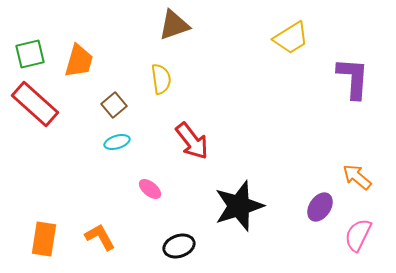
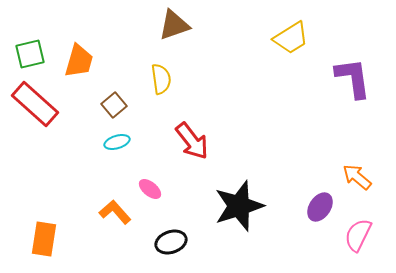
purple L-shape: rotated 12 degrees counterclockwise
orange L-shape: moved 15 px right, 25 px up; rotated 12 degrees counterclockwise
black ellipse: moved 8 px left, 4 px up
